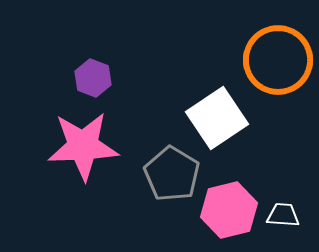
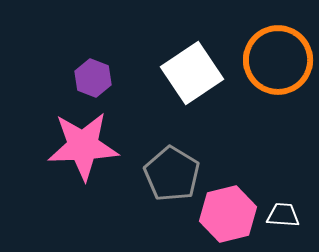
white square: moved 25 px left, 45 px up
pink hexagon: moved 1 px left, 4 px down
